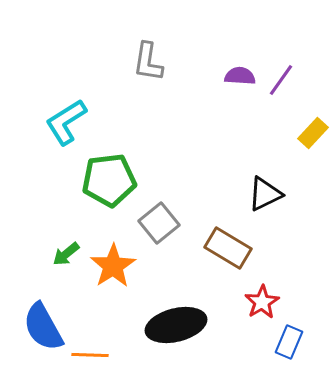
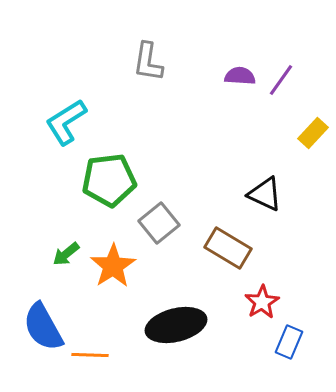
black triangle: rotated 51 degrees clockwise
